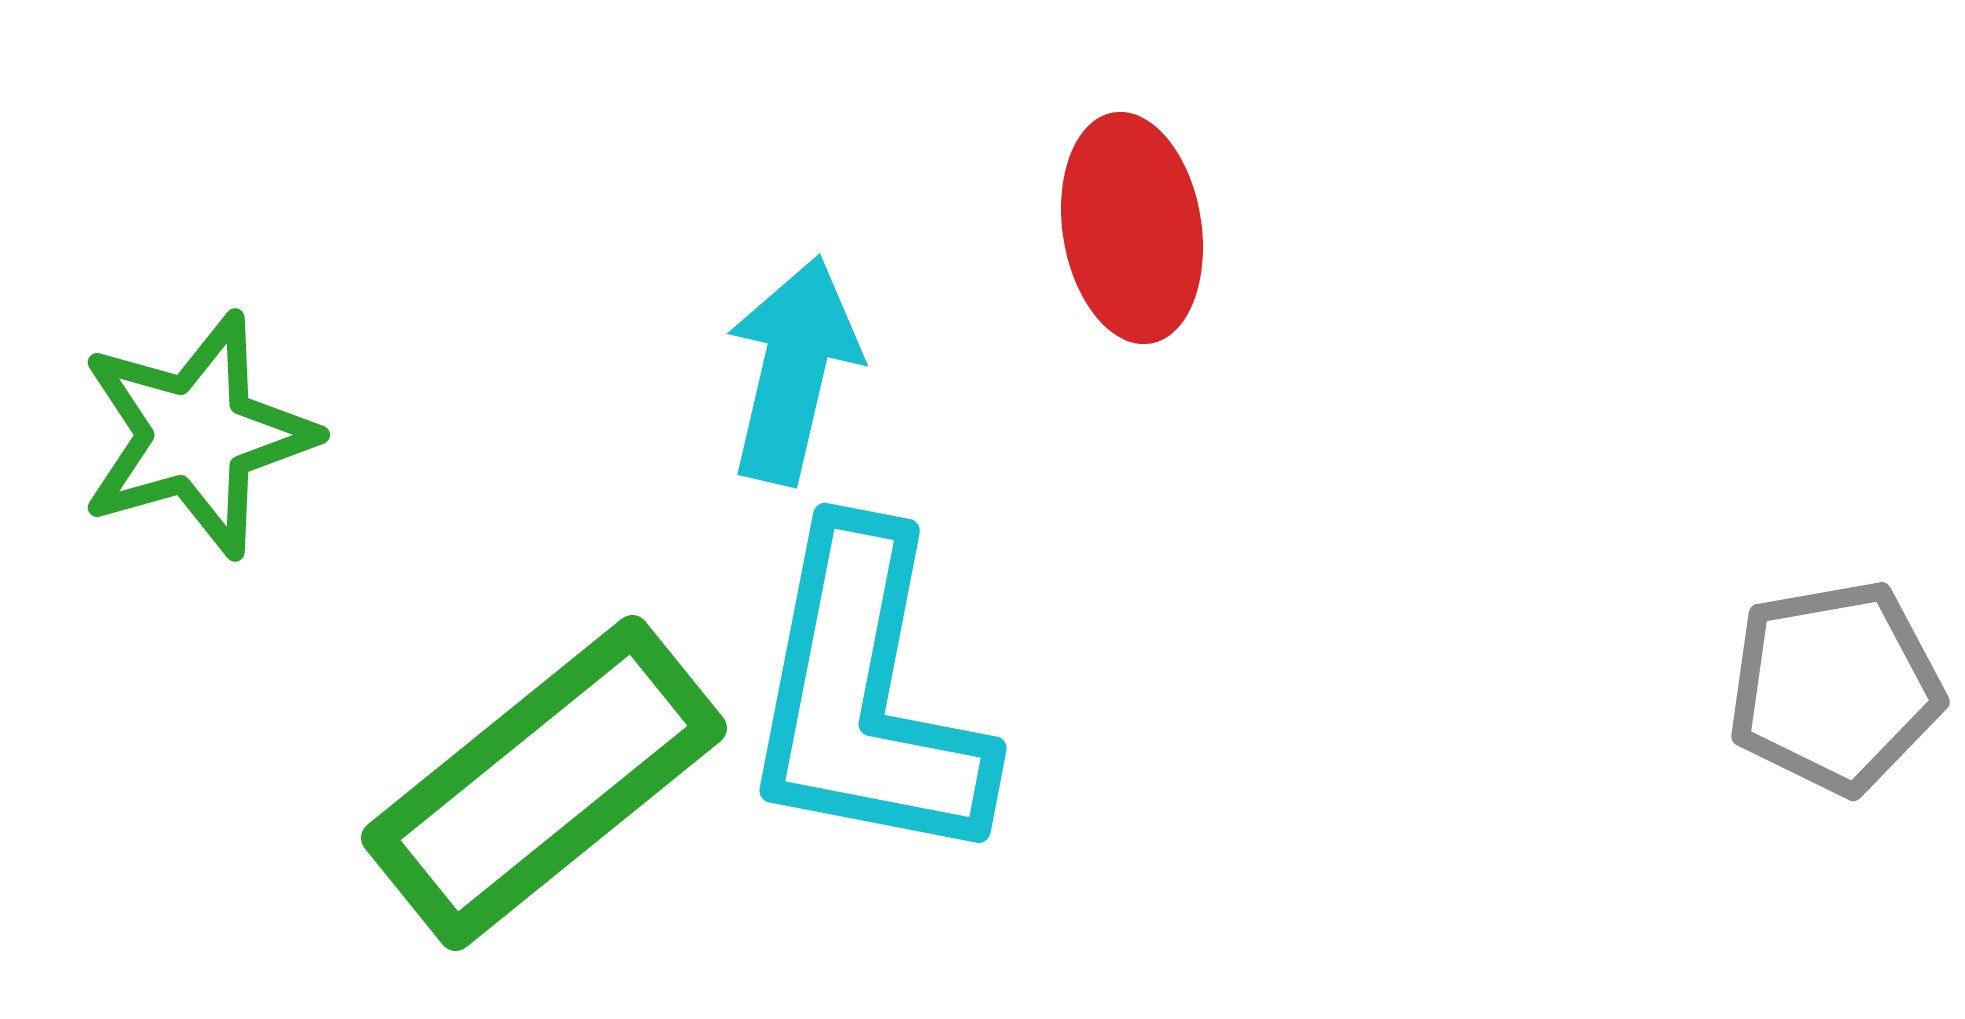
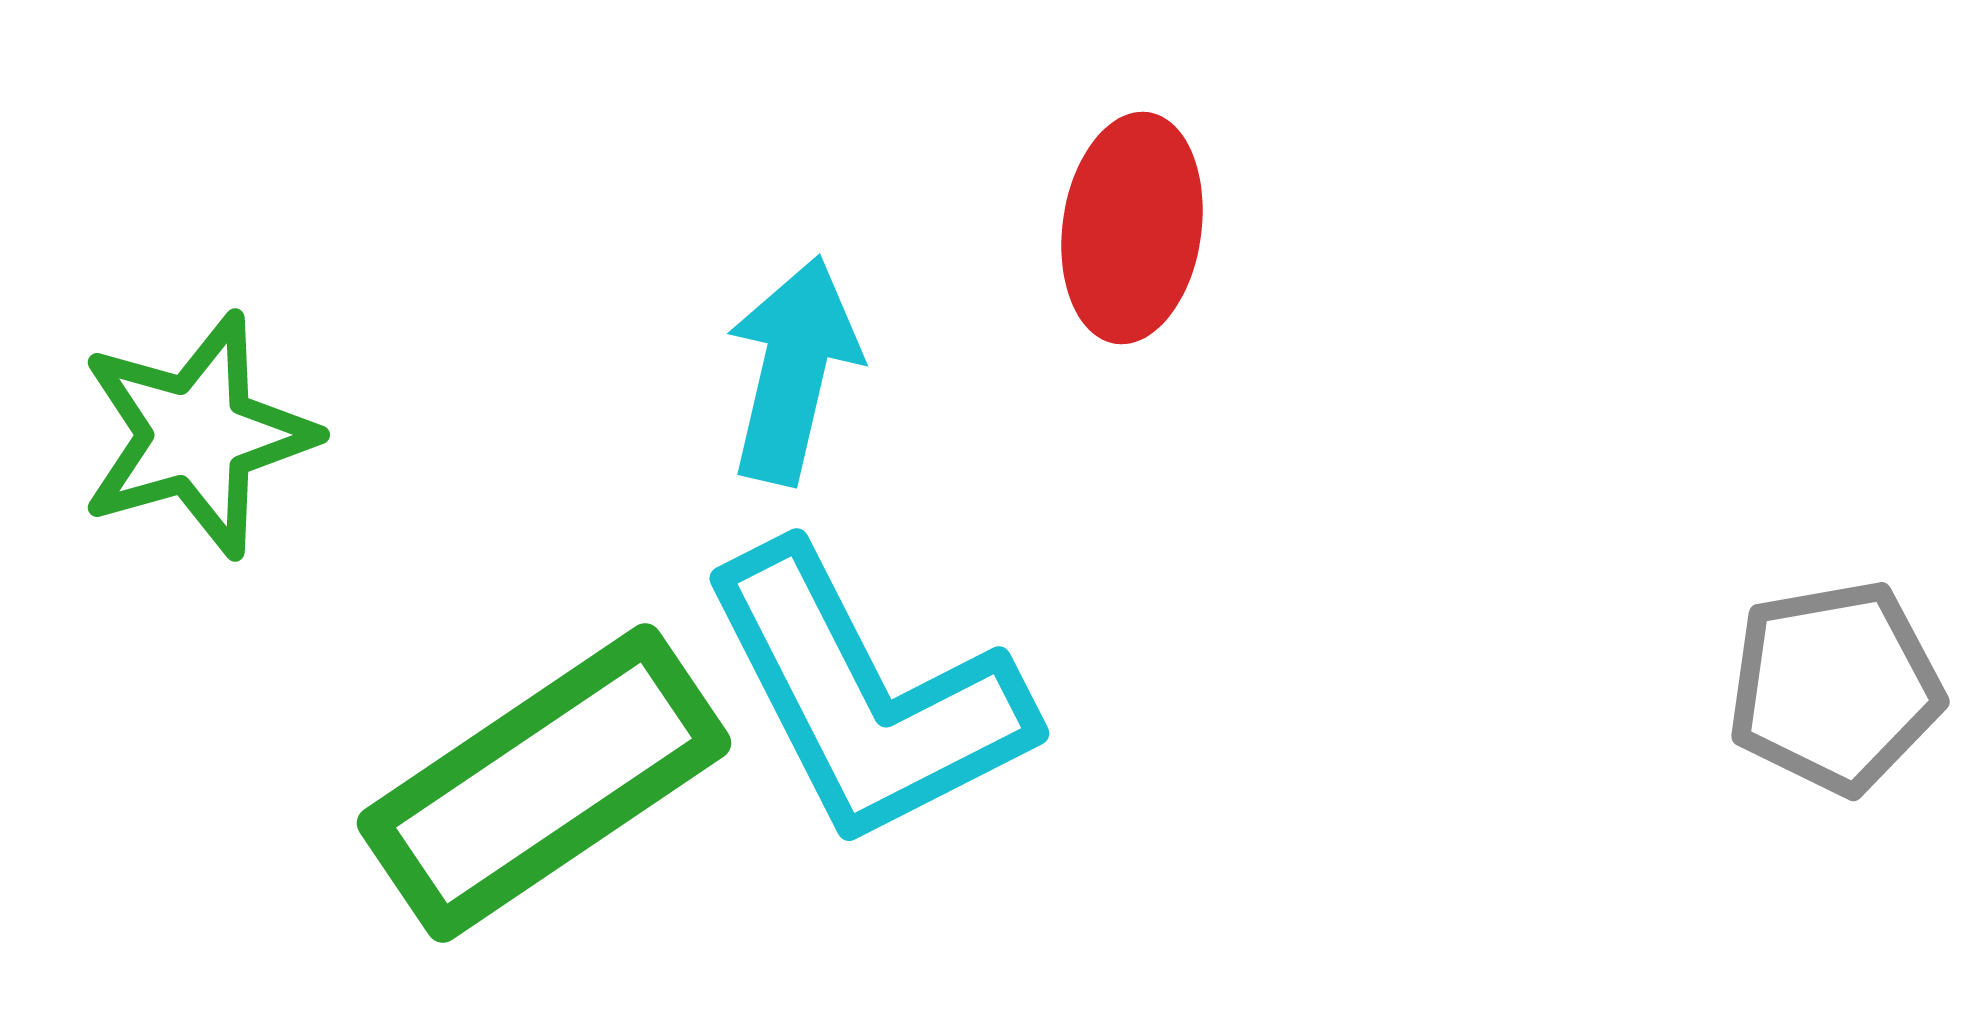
red ellipse: rotated 17 degrees clockwise
cyan L-shape: rotated 38 degrees counterclockwise
green rectangle: rotated 5 degrees clockwise
